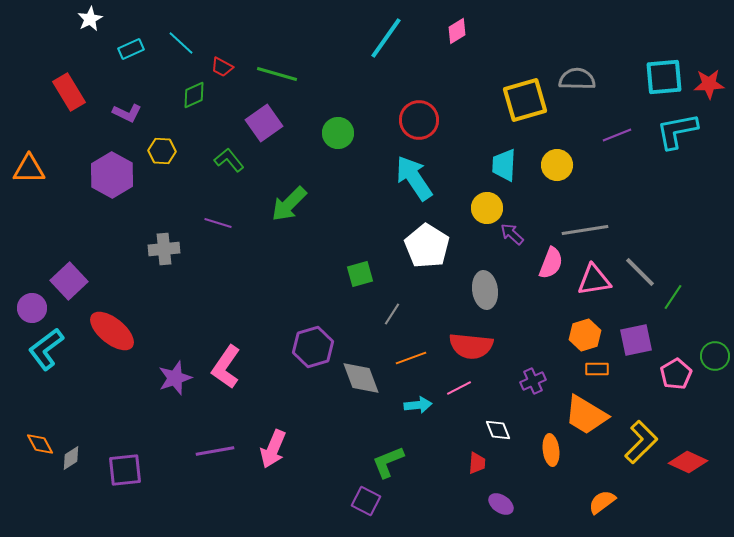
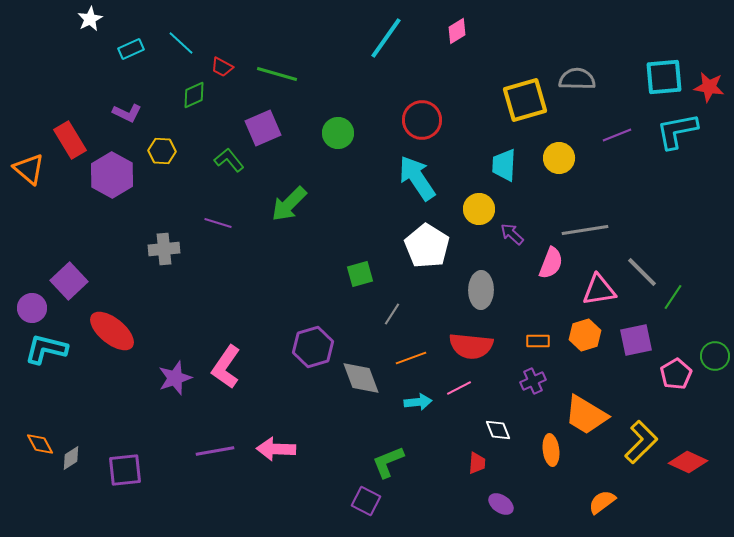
red star at (709, 84): moved 3 px down; rotated 12 degrees clockwise
red rectangle at (69, 92): moved 1 px right, 48 px down
red circle at (419, 120): moved 3 px right
purple square at (264, 123): moved 1 px left, 5 px down; rotated 12 degrees clockwise
yellow circle at (557, 165): moved 2 px right, 7 px up
orange triangle at (29, 169): rotated 40 degrees clockwise
cyan arrow at (414, 178): moved 3 px right
yellow circle at (487, 208): moved 8 px left, 1 px down
gray line at (640, 272): moved 2 px right
pink triangle at (594, 280): moved 5 px right, 10 px down
gray ellipse at (485, 290): moved 4 px left; rotated 9 degrees clockwise
cyan L-shape at (46, 349): rotated 51 degrees clockwise
orange rectangle at (597, 369): moved 59 px left, 28 px up
cyan arrow at (418, 405): moved 3 px up
pink arrow at (273, 449): moved 3 px right; rotated 69 degrees clockwise
